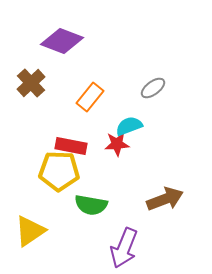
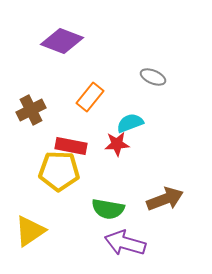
brown cross: moved 27 px down; rotated 16 degrees clockwise
gray ellipse: moved 11 px up; rotated 60 degrees clockwise
cyan semicircle: moved 1 px right, 3 px up
green semicircle: moved 17 px right, 4 px down
purple arrow: moved 1 px right, 5 px up; rotated 84 degrees clockwise
